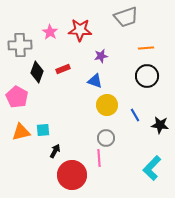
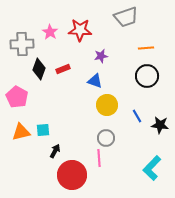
gray cross: moved 2 px right, 1 px up
black diamond: moved 2 px right, 3 px up
blue line: moved 2 px right, 1 px down
